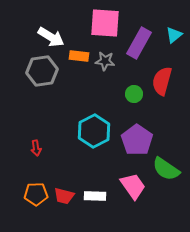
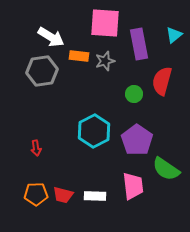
purple rectangle: moved 1 px down; rotated 40 degrees counterclockwise
gray star: rotated 24 degrees counterclockwise
pink trapezoid: rotated 28 degrees clockwise
red trapezoid: moved 1 px left, 1 px up
